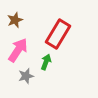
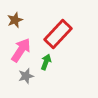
red rectangle: rotated 12 degrees clockwise
pink arrow: moved 3 px right
